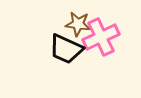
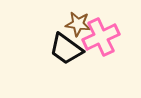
black trapezoid: rotated 12 degrees clockwise
